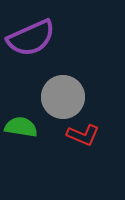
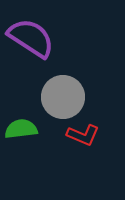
purple semicircle: rotated 123 degrees counterclockwise
green semicircle: moved 2 px down; rotated 16 degrees counterclockwise
